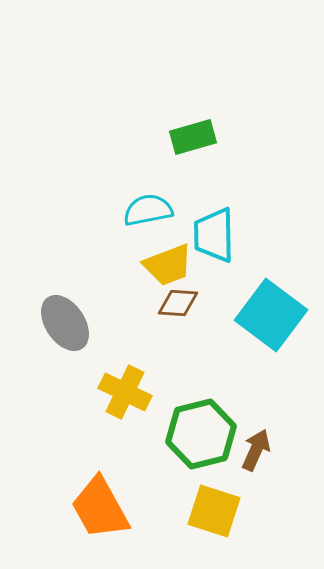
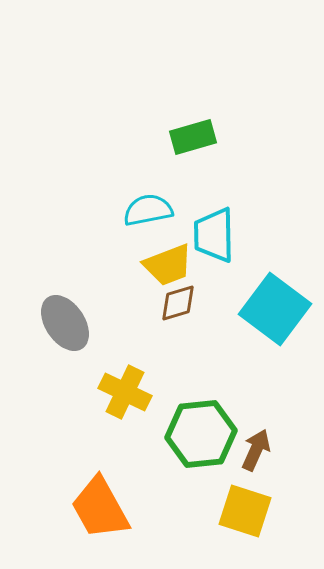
brown diamond: rotated 21 degrees counterclockwise
cyan square: moved 4 px right, 6 px up
green hexagon: rotated 8 degrees clockwise
yellow square: moved 31 px right
